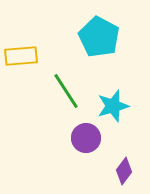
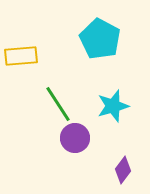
cyan pentagon: moved 1 px right, 2 px down
green line: moved 8 px left, 13 px down
purple circle: moved 11 px left
purple diamond: moved 1 px left, 1 px up
